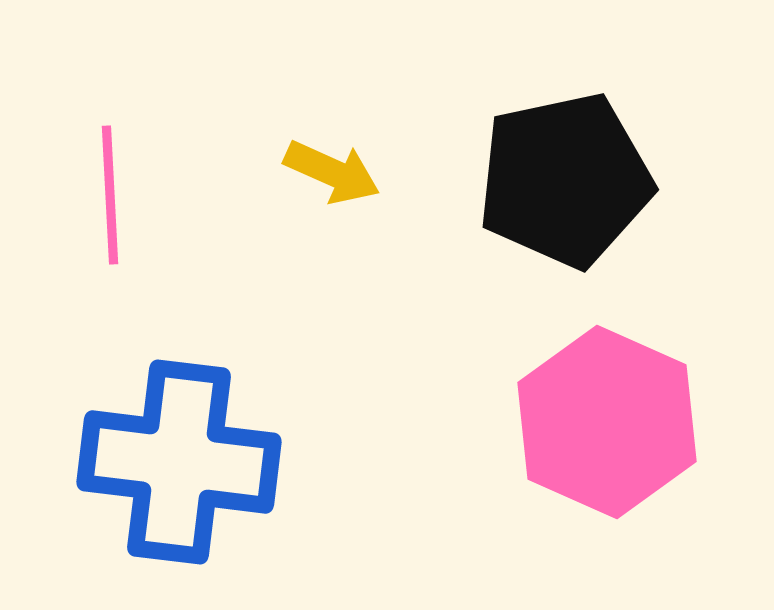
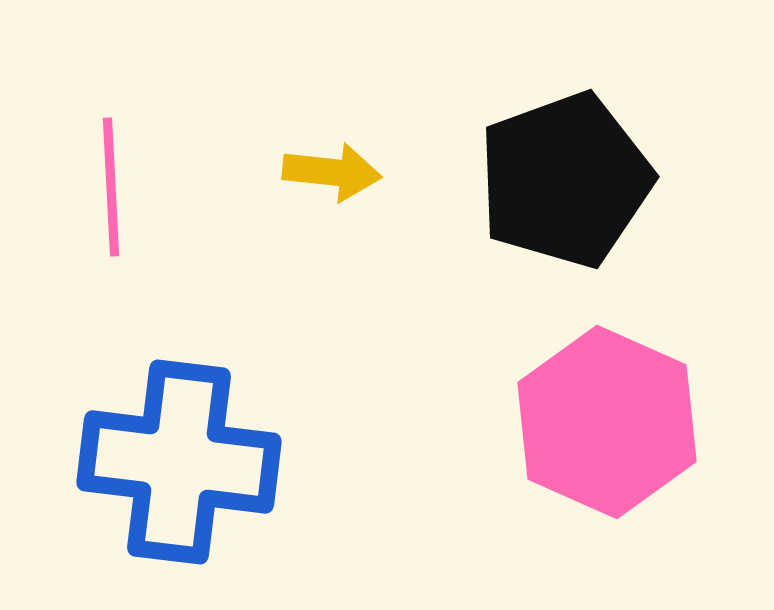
yellow arrow: rotated 18 degrees counterclockwise
black pentagon: rotated 8 degrees counterclockwise
pink line: moved 1 px right, 8 px up
